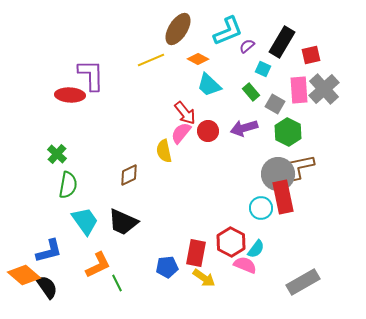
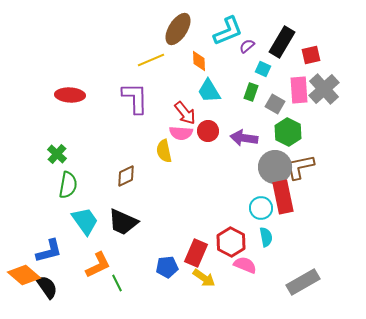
orange diamond at (198, 59): moved 1 px right, 2 px down; rotated 60 degrees clockwise
purple L-shape at (91, 75): moved 44 px right, 23 px down
cyan trapezoid at (209, 85): moved 6 px down; rotated 16 degrees clockwise
green rectangle at (251, 92): rotated 60 degrees clockwise
purple arrow at (244, 128): moved 10 px down; rotated 24 degrees clockwise
pink semicircle at (181, 133): rotated 125 degrees counterclockwise
gray circle at (278, 174): moved 3 px left, 7 px up
brown diamond at (129, 175): moved 3 px left, 1 px down
cyan semicircle at (256, 249): moved 10 px right, 12 px up; rotated 48 degrees counterclockwise
red rectangle at (196, 253): rotated 12 degrees clockwise
